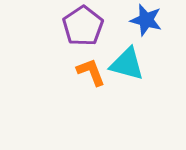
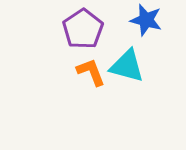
purple pentagon: moved 3 px down
cyan triangle: moved 2 px down
